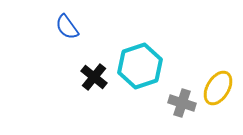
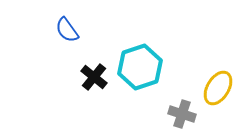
blue semicircle: moved 3 px down
cyan hexagon: moved 1 px down
gray cross: moved 11 px down
